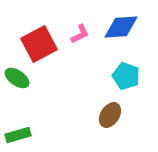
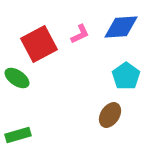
cyan pentagon: rotated 16 degrees clockwise
